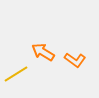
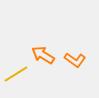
orange arrow: moved 3 px down
